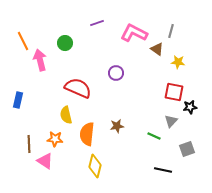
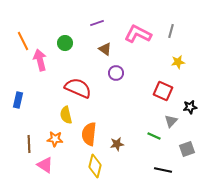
pink L-shape: moved 4 px right, 1 px down
brown triangle: moved 52 px left
yellow star: rotated 16 degrees counterclockwise
red square: moved 11 px left, 1 px up; rotated 12 degrees clockwise
brown star: moved 18 px down
orange semicircle: moved 2 px right
pink triangle: moved 4 px down
